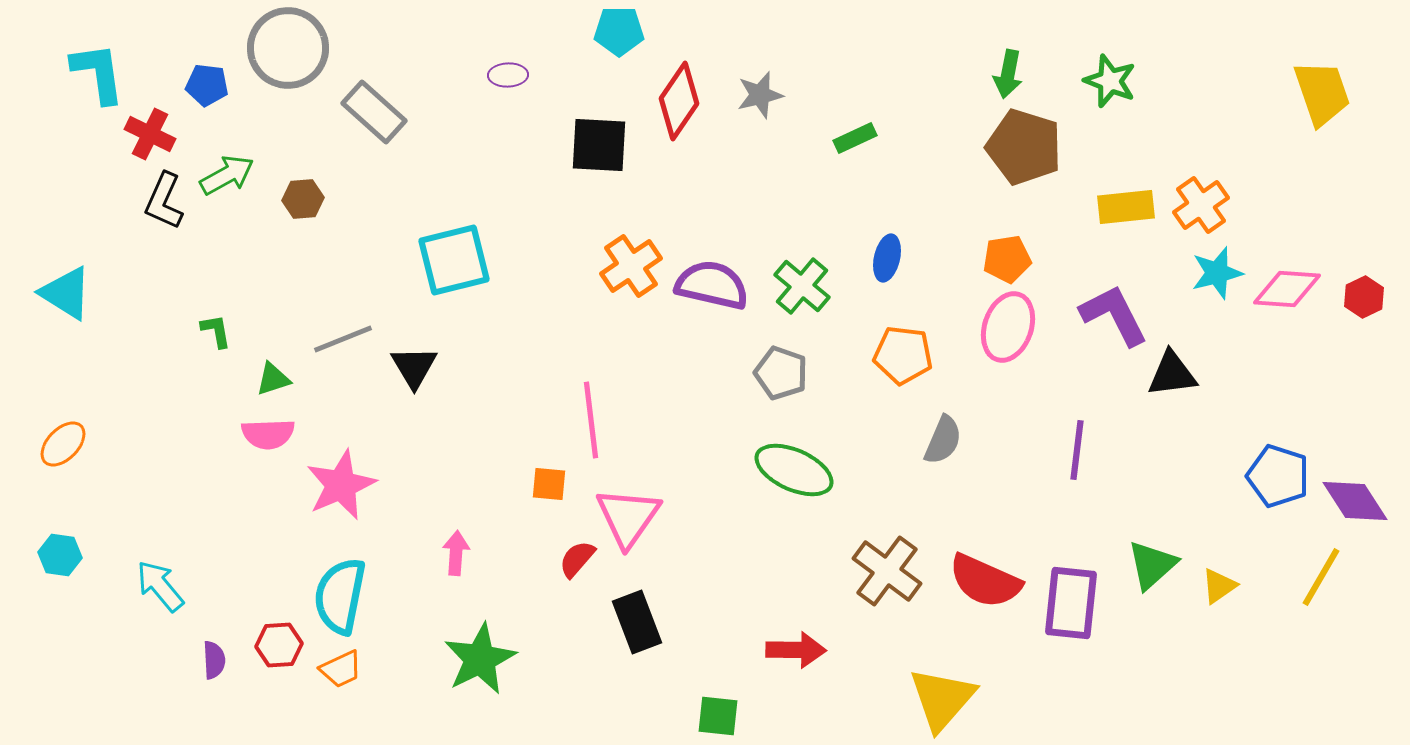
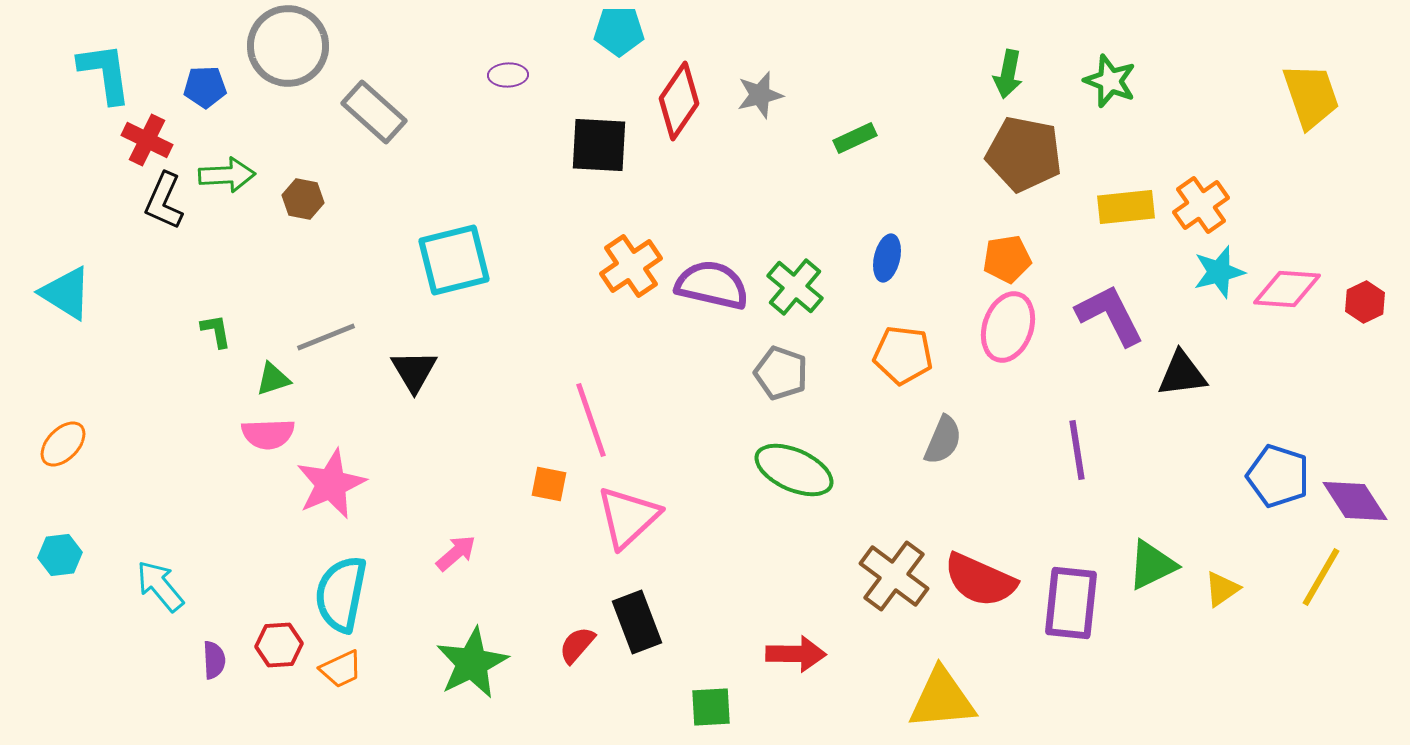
gray circle at (288, 48): moved 2 px up
cyan L-shape at (98, 73): moved 7 px right
blue pentagon at (207, 85): moved 2 px left, 2 px down; rotated 9 degrees counterclockwise
yellow trapezoid at (1322, 93): moved 11 px left, 3 px down
red cross at (150, 134): moved 3 px left, 6 px down
brown pentagon at (1024, 147): moved 7 px down; rotated 6 degrees counterclockwise
green arrow at (227, 175): rotated 26 degrees clockwise
brown hexagon at (303, 199): rotated 15 degrees clockwise
cyan star at (1217, 273): moved 2 px right, 1 px up
green cross at (802, 286): moved 7 px left, 1 px down
red hexagon at (1364, 297): moved 1 px right, 5 px down
purple L-shape at (1114, 315): moved 4 px left
gray line at (343, 339): moved 17 px left, 2 px up
black triangle at (414, 367): moved 4 px down
black triangle at (1172, 374): moved 10 px right
pink line at (591, 420): rotated 12 degrees counterclockwise
purple line at (1077, 450): rotated 16 degrees counterclockwise
orange square at (549, 484): rotated 6 degrees clockwise
pink star at (341, 485): moved 10 px left, 1 px up
pink triangle at (628, 517): rotated 12 degrees clockwise
pink arrow at (456, 553): rotated 45 degrees clockwise
cyan hexagon at (60, 555): rotated 15 degrees counterclockwise
red semicircle at (577, 559): moved 86 px down
green triangle at (1152, 565): rotated 16 degrees clockwise
brown cross at (887, 571): moved 7 px right, 5 px down
red semicircle at (985, 581): moved 5 px left, 1 px up
yellow triangle at (1219, 586): moved 3 px right, 3 px down
cyan semicircle at (340, 596): moved 1 px right, 2 px up
red arrow at (796, 650): moved 4 px down
green star at (480, 659): moved 8 px left, 4 px down
yellow triangle at (942, 699): rotated 44 degrees clockwise
green square at (718, 716): moved 7 px left, 9 px up; rotated 9 degrees counterclockwise
